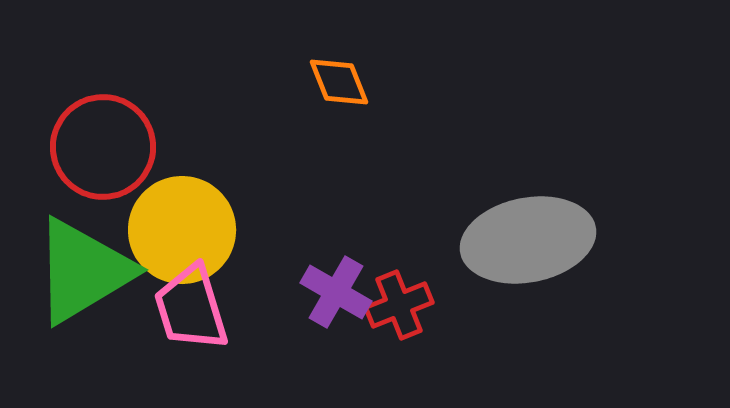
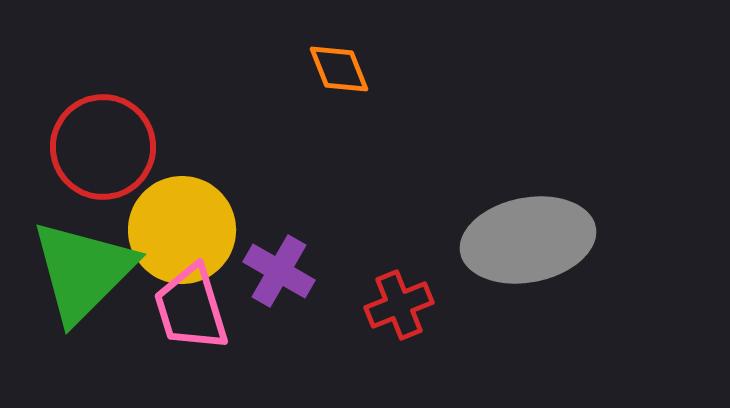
orange diamond: moved 13 px up
green triangle: rotated 14 degrees counterclockwise
purple cross: moved 57 px left, 21 px up
